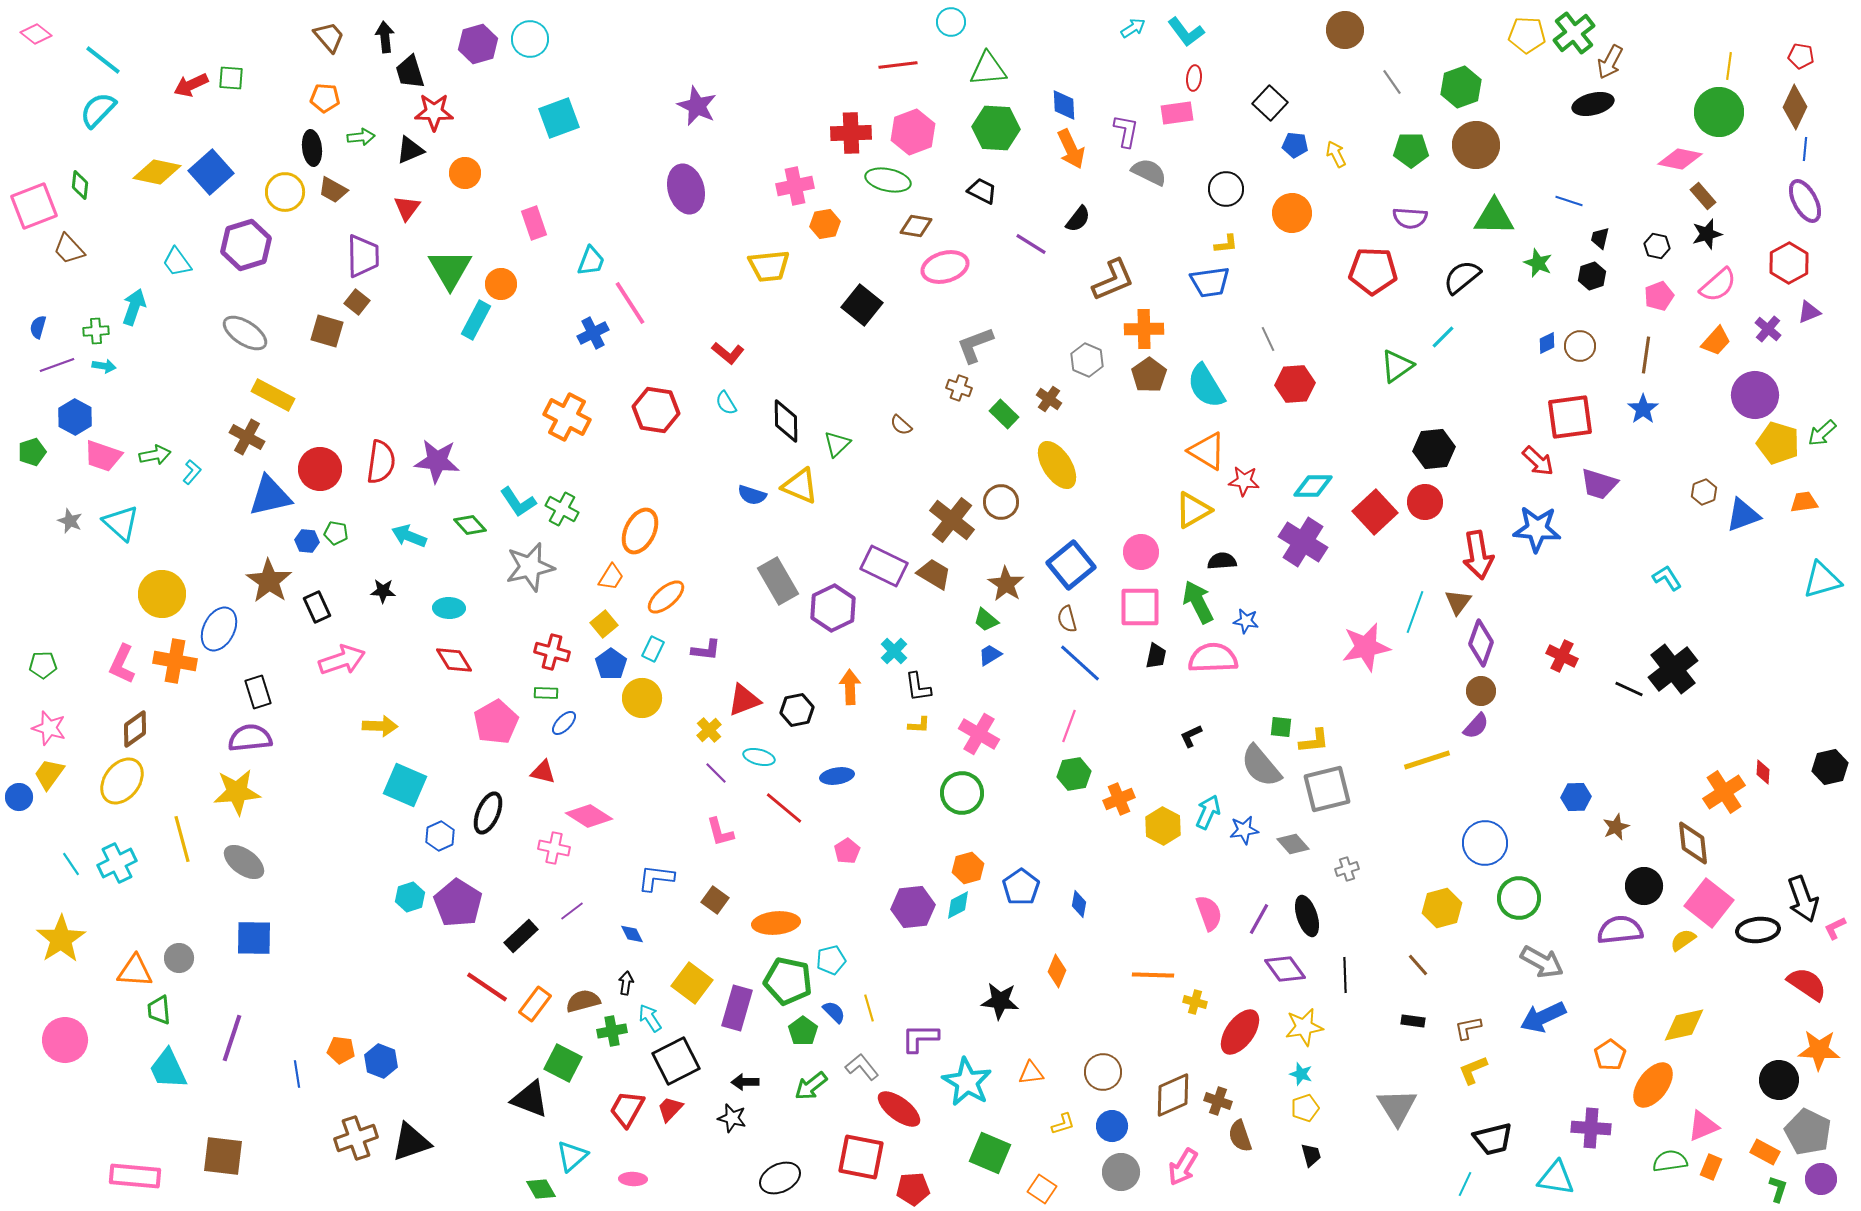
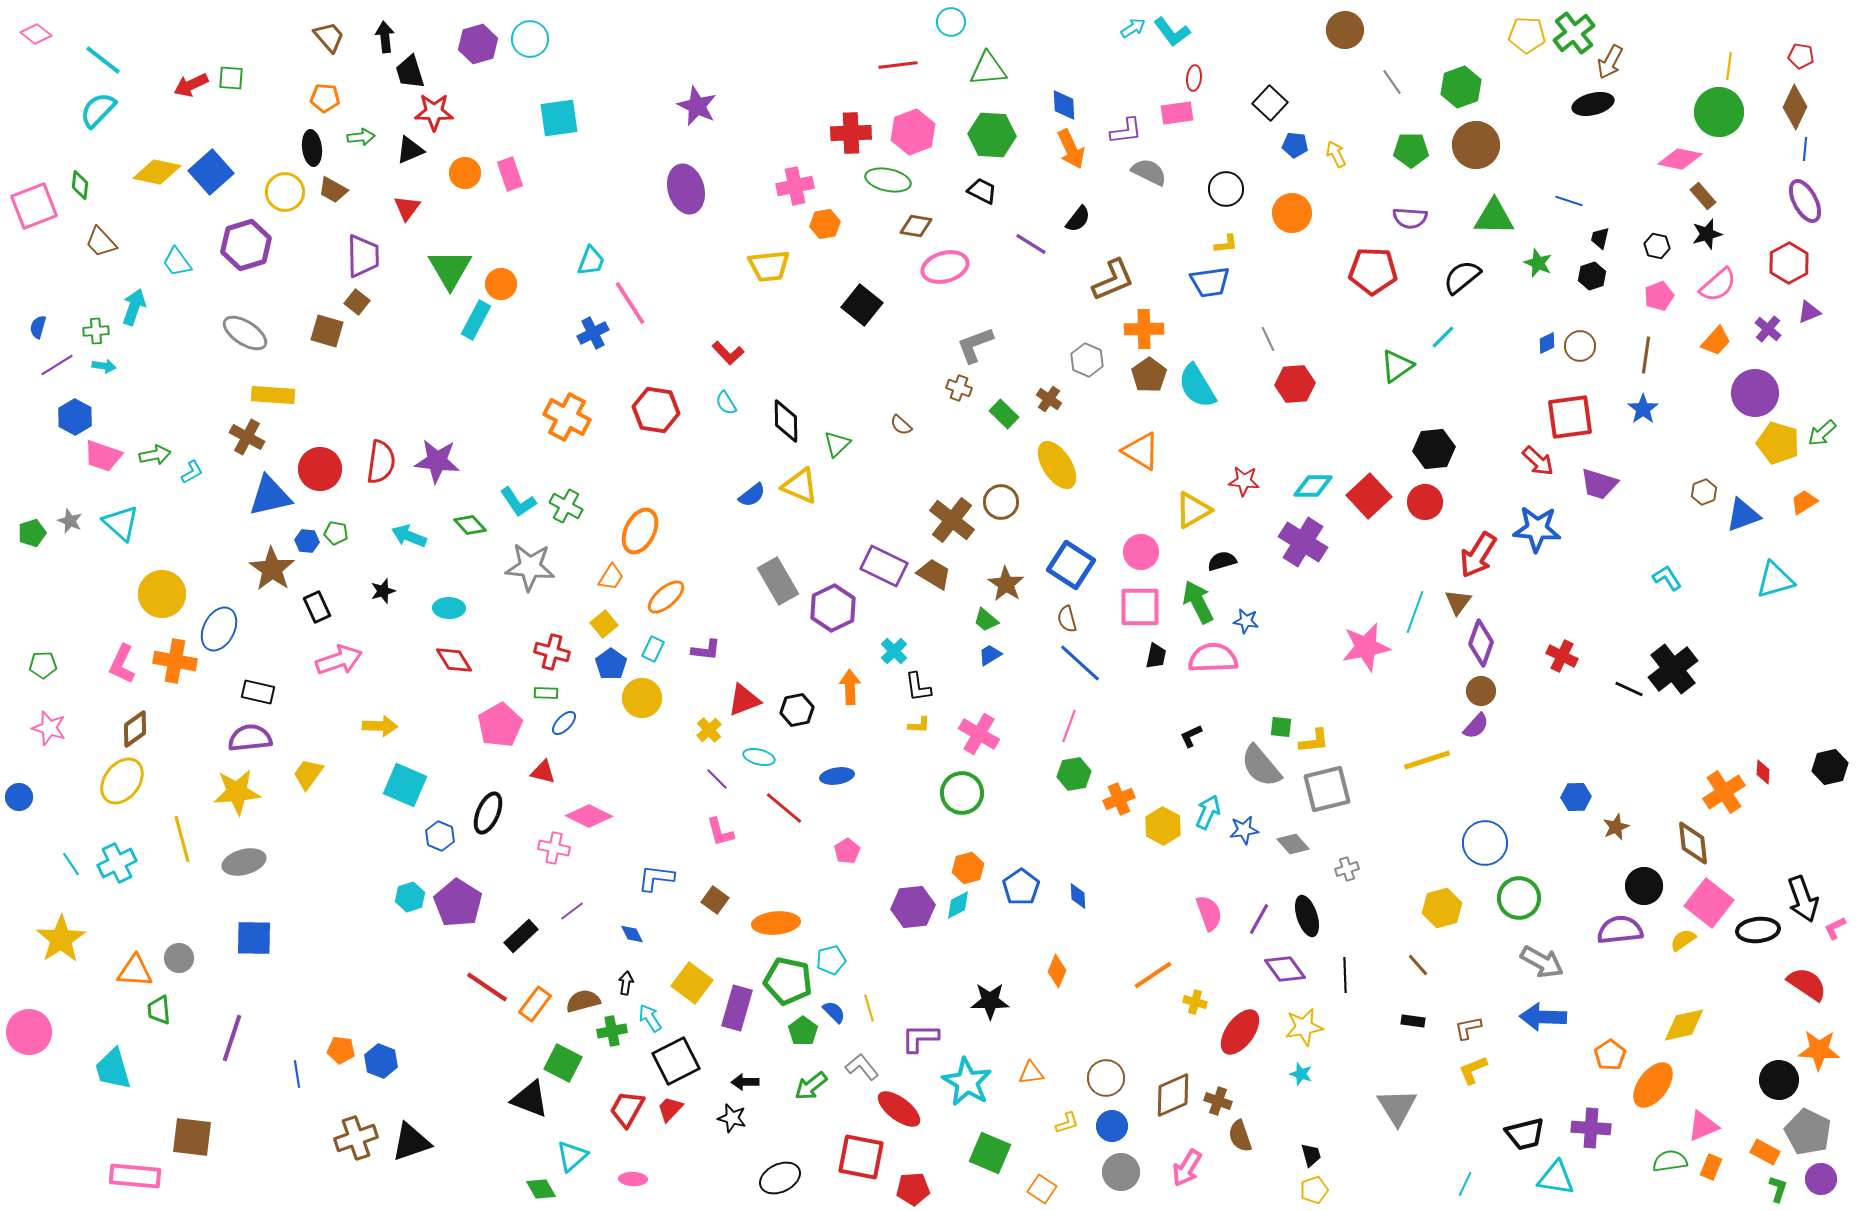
cyan L-shape at (1186, 32): moved 14 px left
cyan square at (559, 118): rotated 12 degrees clockwise
green hexagon at (996, 128): moved 4 px left, 7 px down
purple L-shape at (1126, 131): rotated 72 degrees clockwise
pink rectangle at (534, 223): moved 24 px left, 49 px up
brown trapezoid at (69, 249): moved 32 px right, 7 px up
red L-shape at (728, 353): rotated 8 degrees clockwise
purple line at (57, 365): rotated 12 degrees counterclockwise
cyan semicircle at (1206, 386): moved 9 px left
yellow rectangle at (273, 395): rotated 24 degrees counterclockwise
purple circle at (1755, 395): moved 2 px up
orange triangle at (1207, 451): moved 66 px left
green pentagon at (32, 452): moved 81 px down
cyan L-shape at (192, 472): rotated 20 degrees clockwise
blue semicircle at (752, 495): rotated 56 degrees counterclockwise
orange trapezoid at (1804, 502): rotated 24 degrees counterclockwise
green cross at (562, 509): moved 4 px right, 3 px up
red square at (1375, 512): moved 6 px left, 16 px up
red arrow at (1478, 555): rotated 42 degrees clockwise
black semicircle at (1222, 561): rotated 12 degrees counterclockwise
blue square at (1071, 565): rotated 18 degrees counterclockwise
gray star at (530, 567): rotated 18 degrees clockwise
cyan triangle at (1822, 580): moved 47 px left
brown star at (269, 581): moved 3 px right, 12 px up
black star at (383, 591): rotated 20 degrees counterclockwise
pink arrow at (342, 660): moved 3 px left
black rectangle at (258, 692): rotated 60 degrees counterclockwise
pink pentagon at (496, 722): moved 4 px right, 3 px down
purple line at (716, 773): moved 1 px right, 6 px down
yellow trapezoid at (49, 774): moved 259 px right
pink diamond at (589, 816): rotated 6 degrees counterclockwise
blue hexagon at (440, 836): rotated 12 degrees counterclockwise
gray ellipse at (244, 862): rotated 51 degrees counterclockwise
blue diamond at (1079, 904): moved 1 px left, 8 px up; rotated 12 degrees counterclockwise
orange line at (1153, 975): rotated 36 degrees counterclockwise
black star at (1000, 1001): moved 10 px left; rotated 6 degrees counterclockwise
blue arrow at (1543, 1017): rotated 27 degrees clockwise
pink circle at (65, 1040): moved 36 px left, 8 px up
cyan trapezoid at (168, 1069): moved 55 px left; rotated 9 degrees clockwise
brown circle at (1103, 1072): moved 3 px right, 6 px down
yellow pentagon at (1305, 1108): moved 9 px right, 82 px down
yellow L-shape at (1063, 1124): moved 4 px right, 1 px up
black trapezoid at (1493, 1139): moved 32 px right, 5 px up
brown square at (223, 1156): moved 31 px left, 19 px up
pink arrow at (1183, 1167): moved 4 px right, 1 px down
